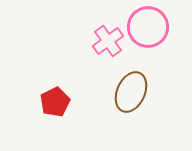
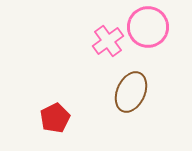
red pentagon: moved 16 px down
